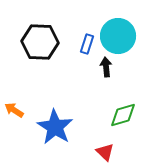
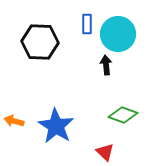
cyan circle: moved 2 px up
blue rectangle: moved 20 px up; rotated 18 degrees counterclockwise
black arrow: moved 2 px up
orange arrow: moved 11 px down; rotated 18 degrees counterclockwise
green diamond: rotated 36 degrees clockwise
blue star: moved 1 px right, 1 px up
